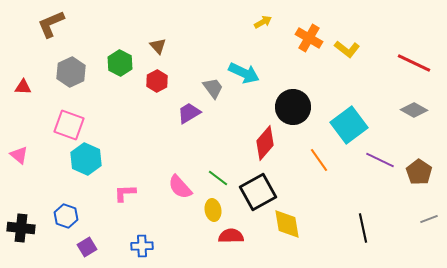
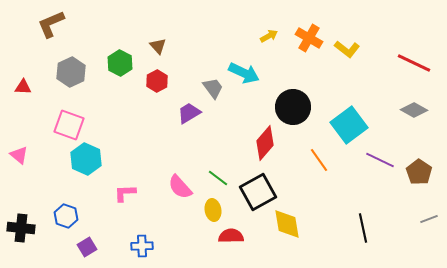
yellow arrow: moved 6 px right, 14 px down
